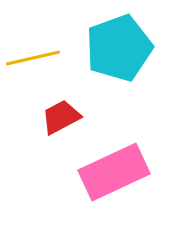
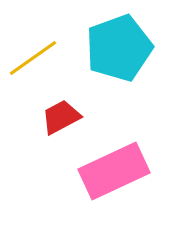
yellow line: rotated 22 degrees counterclockwise
pink rectangle: moved 1 px up
